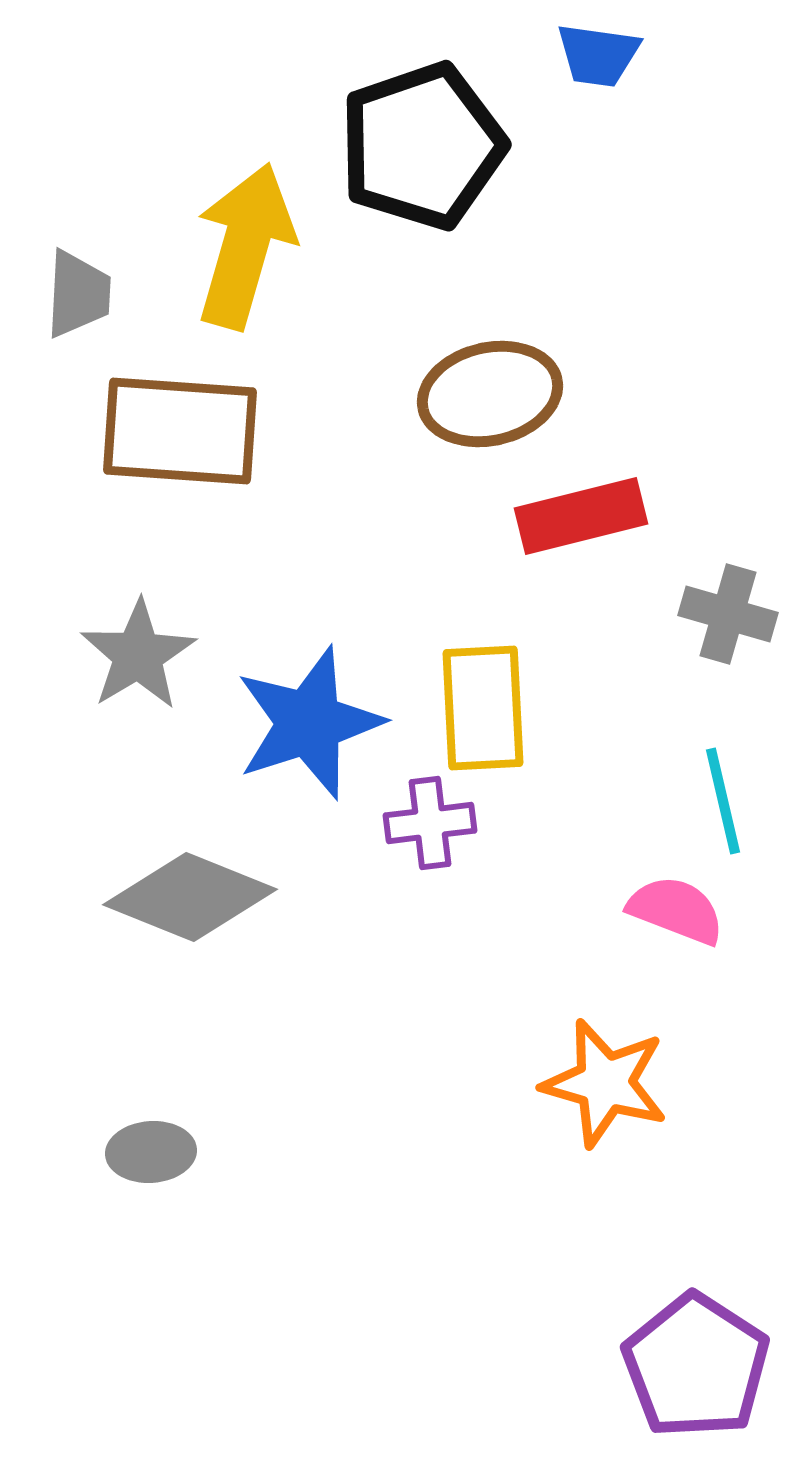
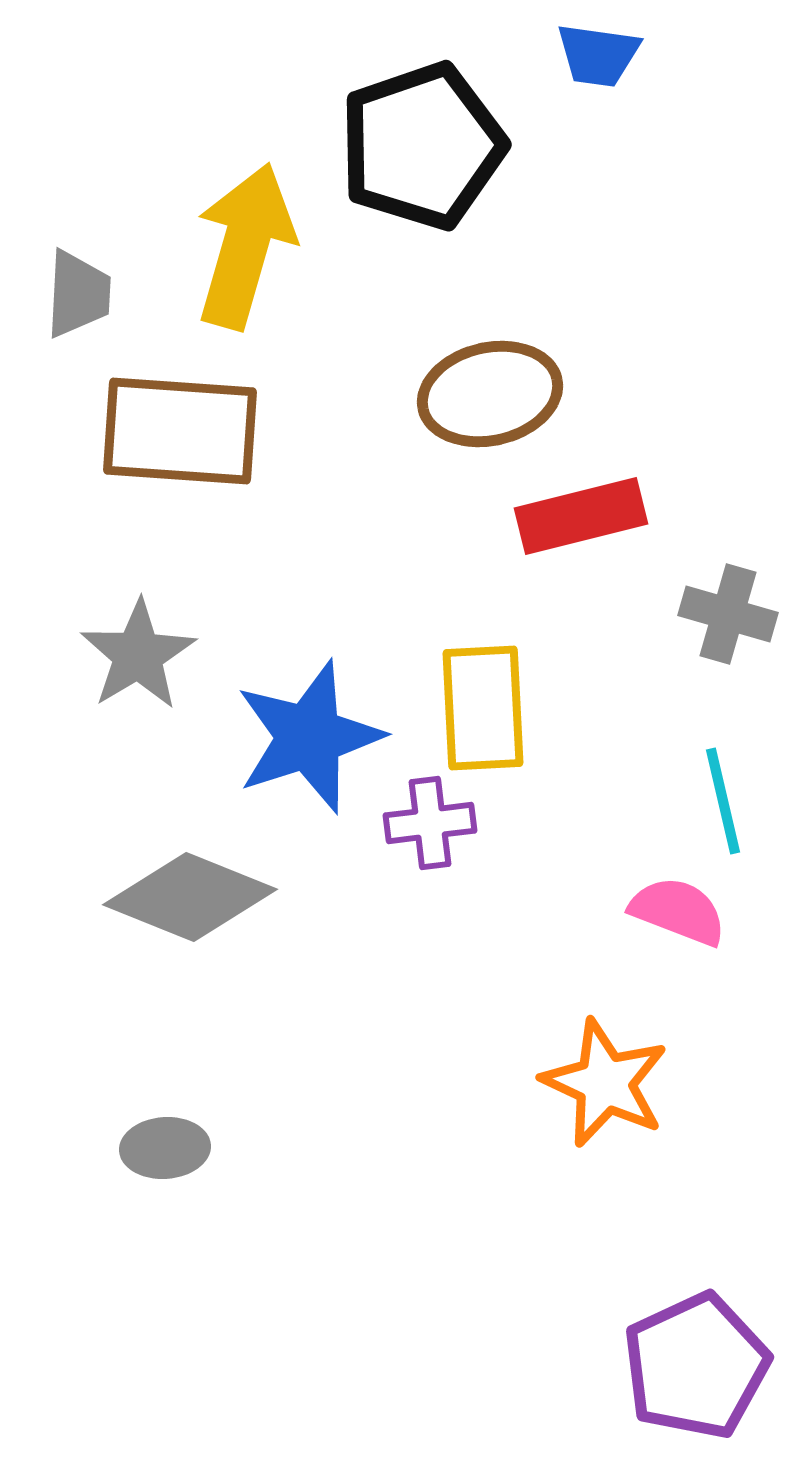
blue star: moved 14 px down
pink semicircle: moved 2 px right, 1 px down
orange star: rotated 9 degrees clockwise
gray ellipse: moved 14 px right, 4 px up
purple pentagon: rotated 14 degrees clockwise
